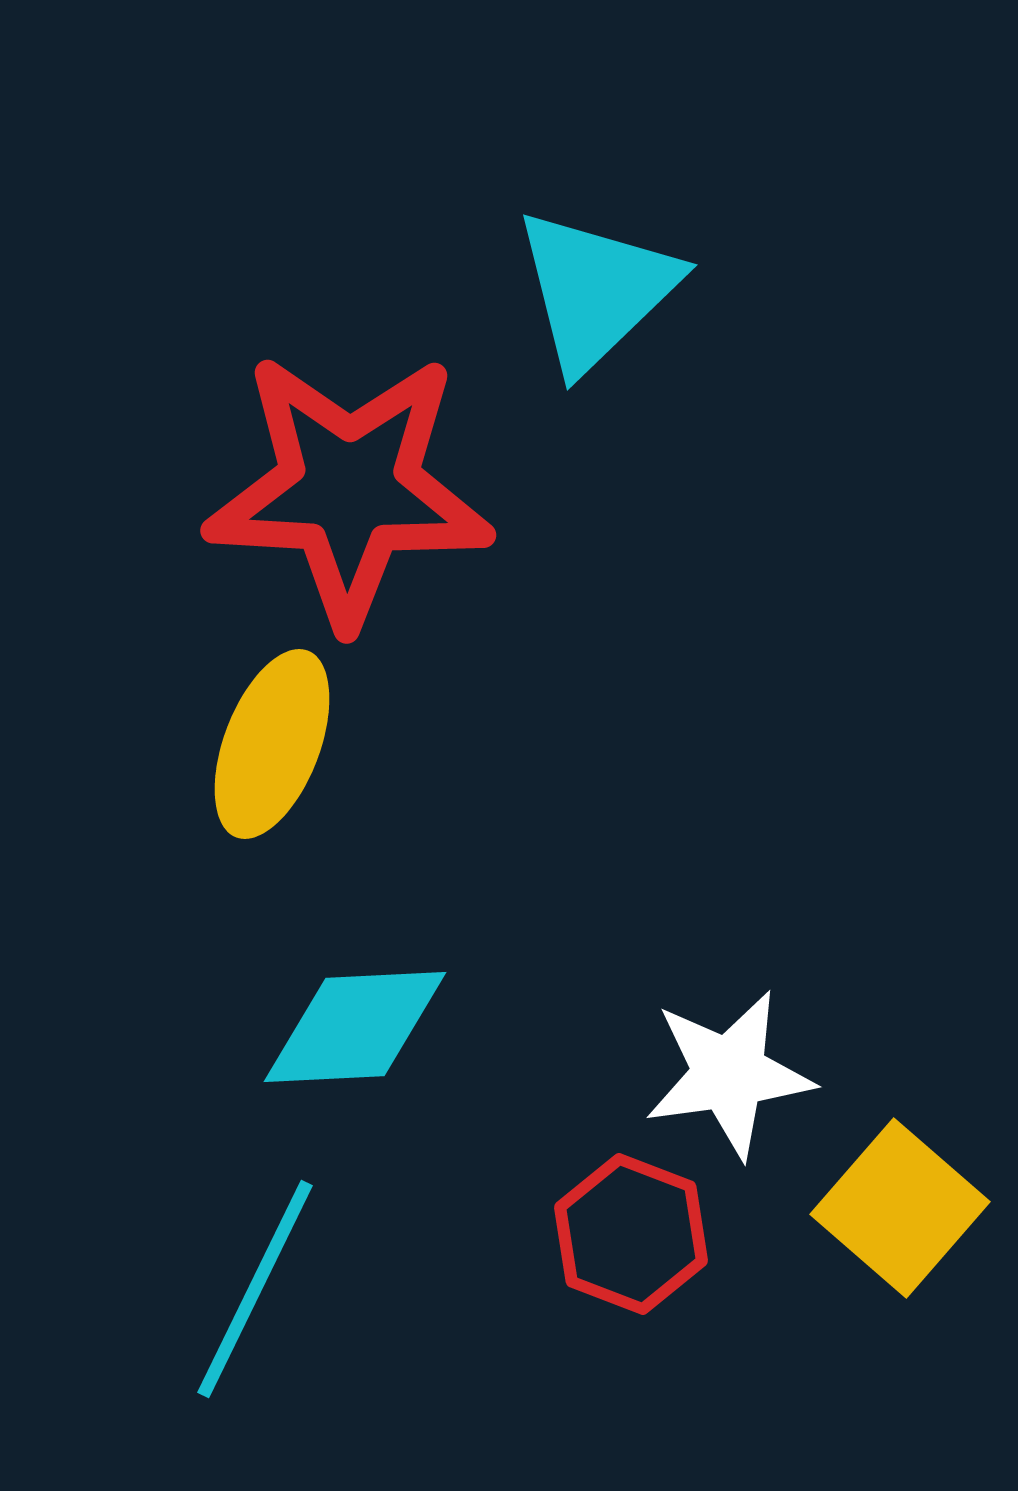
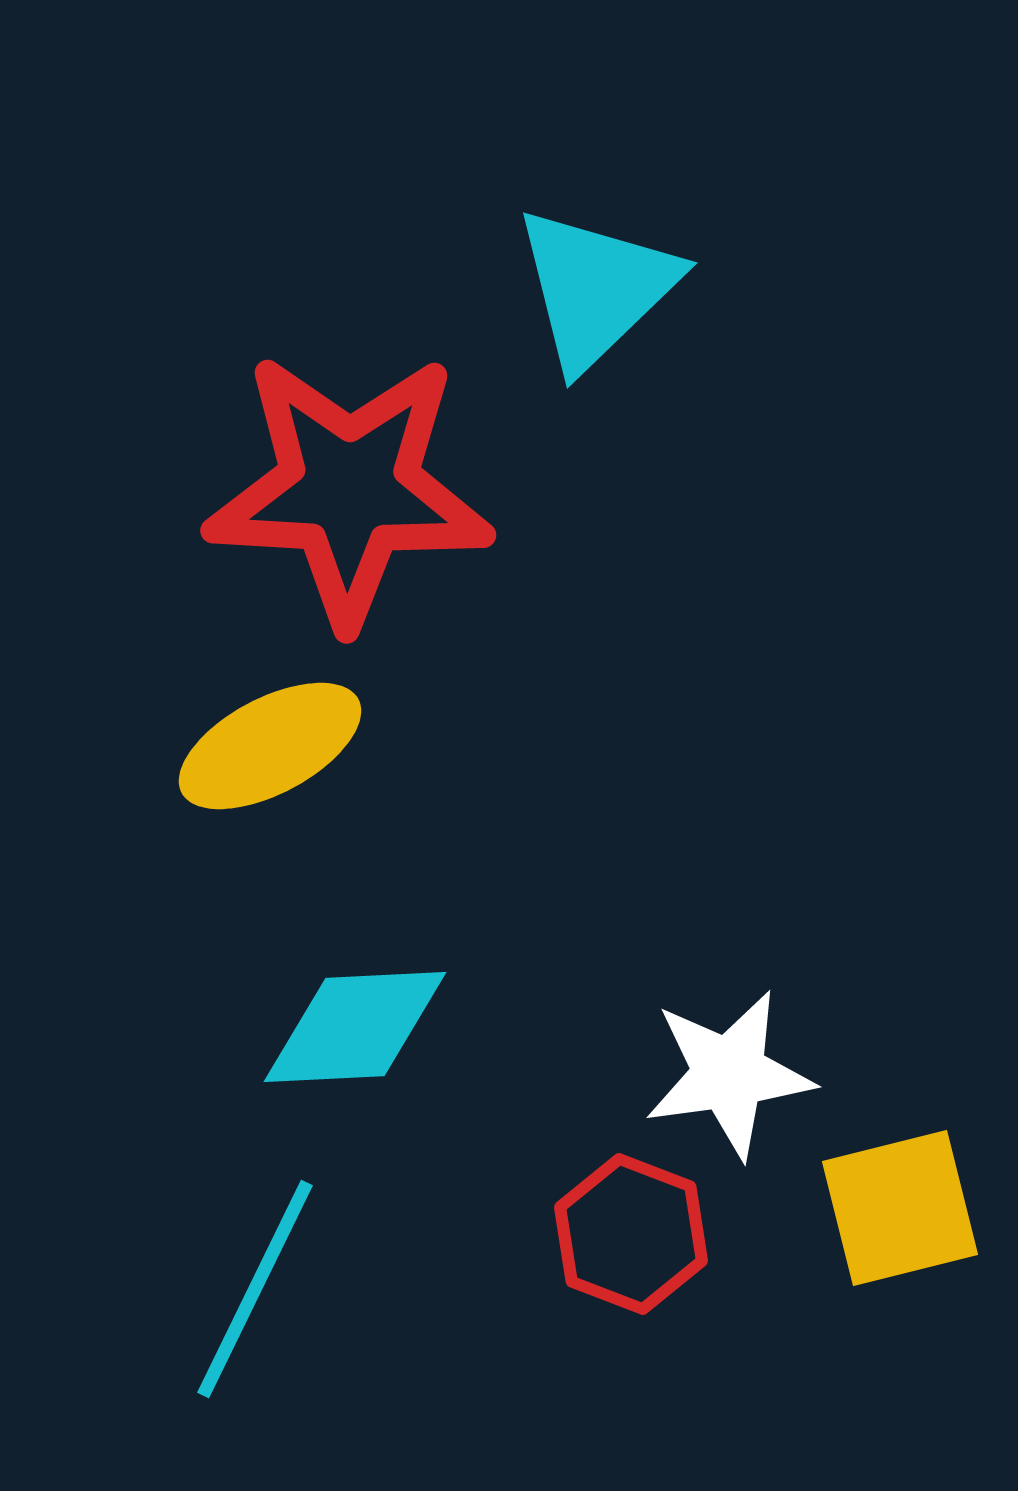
cyan triangle: moved 2 px up
yellow ellipse: moved 2 px left, 2 px down; rotated 41 degrees clockwise
yellow square: rotated 35 degrees clockwise
